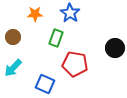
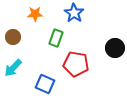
blue star: moved 4 px right
red pentagon: moved 1 px right
